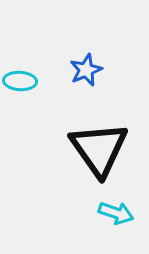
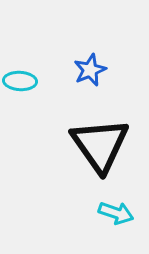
blue star: moved 4 px right
black triangle: moved 1 px right, 4 px up
